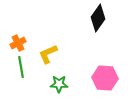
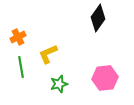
orange cross: moved 6 px up
pink hexagon: rotated 10 degrees counterclockwise
green star: rotated 18 degrees counterclockwise
